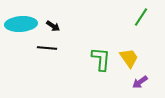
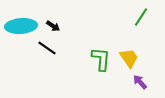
cyan ellipse: moved 2 px down
black line: rotated 30 degrees clockwise
purple arrow: rotated 84 degrees clockwise
